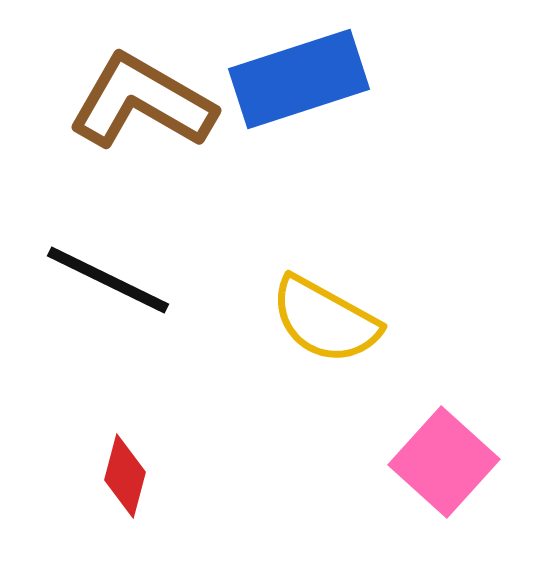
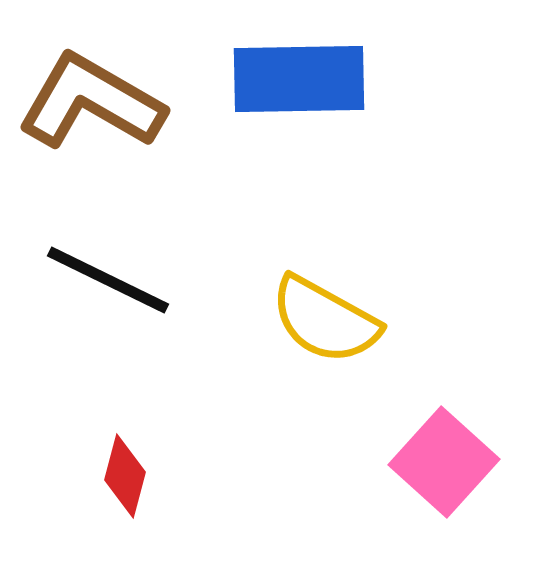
blue rectangle: rotated 17 degrees clockwise
brown L-shape: moved 51 px left
